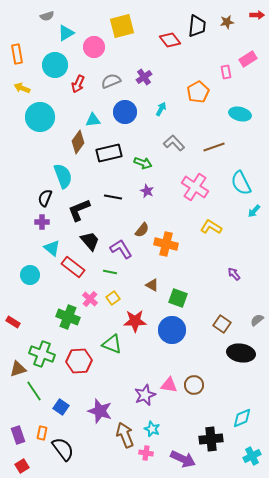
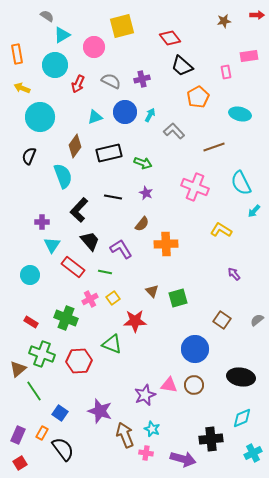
gray semicircle at (47, 16): rotated 128 degrees counterclockwise
brown star at (227, 22): moved 3 px left, 1 px up
black trapezoid at (197, 26): moved 15 px left, 40 px down; rotated 125 degrees clockwise
cyan triangle at (66, 33): moved 4 px left, 2 px down
red diamond at (170, 40): moved 2 px up
pink rectangle at (248, 59): moved 1 px right, 3 px up; rotated 24 degrees clockwise
purple cross at (144, 77): moved 2 px left, 2 px down; rotated 21 degrees clockwise
gray semicircle at (111, 81): rotated 48 degrees clockwise
orange pentagon at (198, 92): moved 5 px down
cyan arrow at (161, 109): moved 11 px left, 6 px down
cyan triangle at (93, 120): moved 2 px right, 3 px up; rotated 14 degrees counterclockwise
brown diamond at (78, 142): moved 3 px left, 4 px down
gray L-shape at (174, 143): moved 12 px up
pink cross at (195, 187): rotated 12 degrees counterclockwise
purple star at (147, 191): moved 1 px left, 2 px down
black semicircle at (45, 198): moved 16 px left, 42 px up
black L-shape at (79, 210): rotated 25 degrees counterclockwise
yellow L-shape at (211, 227): moved 10 px right, 3 px down
brown semicircle at (142, 230): moved 6 px up
orange cross at (166, 244): rotated 15 degrees counterclockwise
cyan triangle at (52, 248): moved 3 px up; rotated 24 degrees clockwise
green line at (110, 272): moved 5 px left
brown triangle at (152, 285): moved 6 px down; rotated 16 degrees clockwise
green square at (178, 298): rotated 36 degrees counterclockwise
pink cross at (90, 299): rotated 21 degrees clockwise
green cross at (68, 317): moved 2 px left, 1 px down
red rectangle at (13, 322): moved 18 px right
brown square at (222, 324): moved 4 px up
blue circle at (172, 330): moved 23 px right, 19 px down
black ellipse at (241, 353): moved 24 px down
brown triangle at (18, 369): rotated 24 degrees counterclockwise
blue square at (61, 407): moved 1 px left, 6 px down
orange rectangle at (42, 433): rotated 16 degrees clockwise
purple rectangle at (18, 435): rotated 42 degrees clockwise
cyan cross at (252, 456): moved 1 px right, 3 px up
purple arrow at (183, 459): rotated 10 degrees counterclockwise
red square at (22, 466): moved 2 px left, 3 px up
